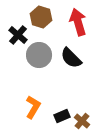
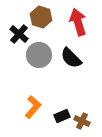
black cross: moved 1 px right, 1 px up
orange L-shape: rotated 10 degrees clockwise
brown cross: rotated 14 degrees counterclockwise
